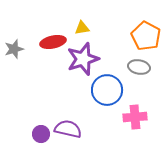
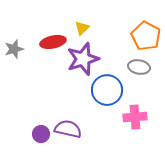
yellow triangle: rotated 35 degrees counterclockwise
